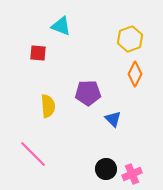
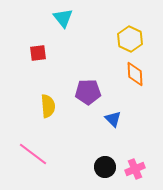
cyan triangle: moved 2 px right, 8 px up; rotated 30 degrees clockwise
yellow hexagon: rotated 15 degrees counterclockwise
red square: rotated 12 degrees counterclockwise
orange diamond: rotated 30 degrees counterclockwise
purple pentagon: moved 1 px up
pink line: rotated 8 degrees counterclockwise
black circle: moved 1 px left, 2 px up
pink cross: moved 3 px right, 5 px up
